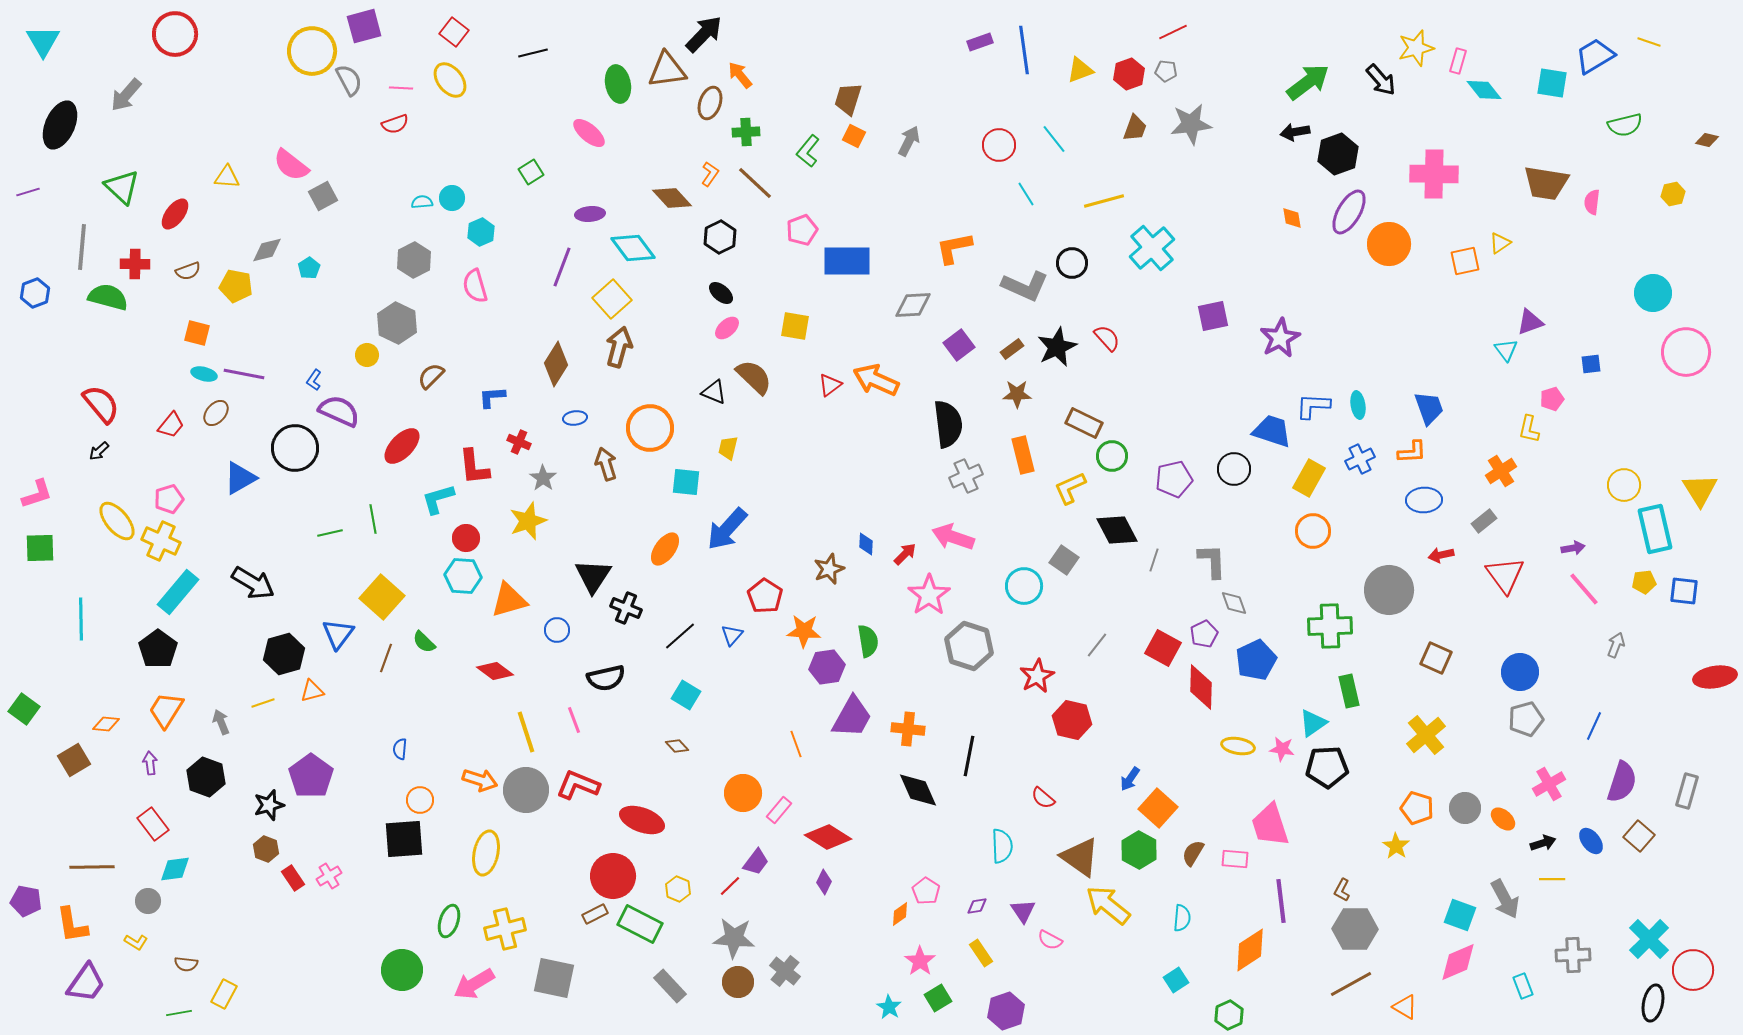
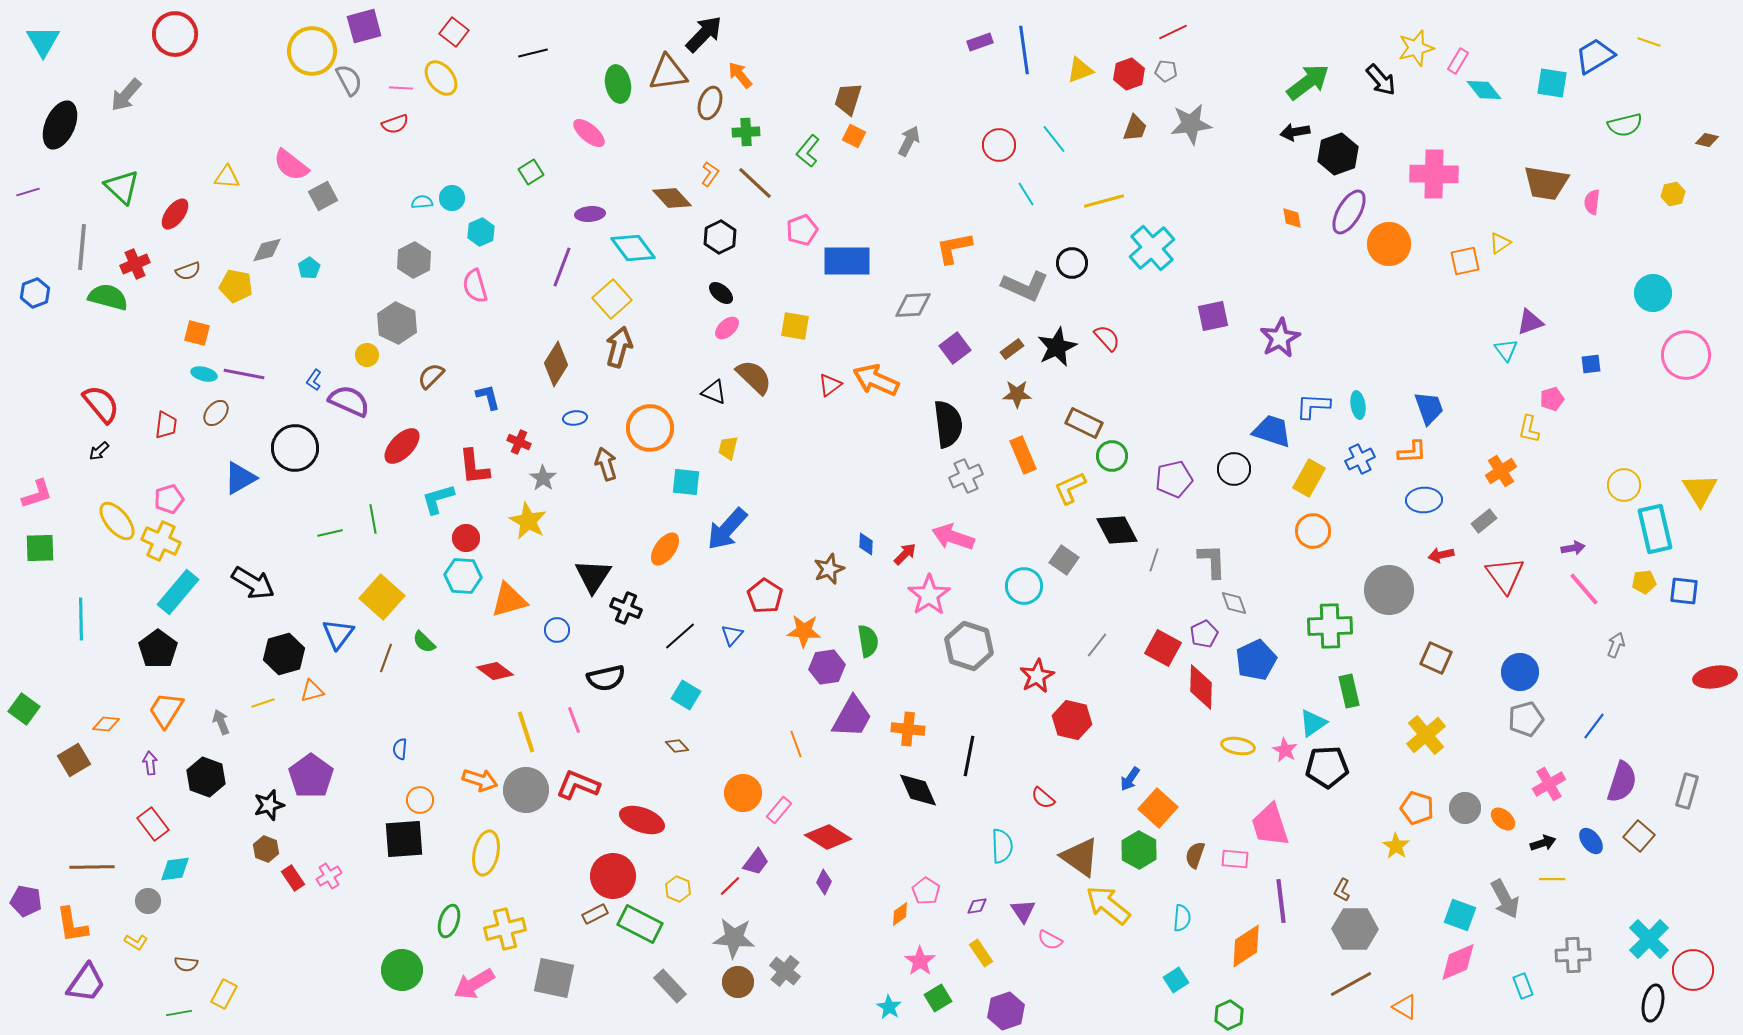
pink rectangle at (1458, 61): rotated 15 degrees clockwise
brown triangle at (667, 70): moved 1 px right, 3 px down
yellow ellipse at (450, 80): moved 9 px left, 2 px up
red cross at (135, 264): rotated 24 degrees counterclockwise
purple square at (959, 345): moved 4 px left, 3 px down
pink circle at (1686, 352): moved 3 px down
blue L-shape at (492, 397): moved 4 px left; rotated 80 degrees clockwise
purple semicircle at (339, 411): moved 10 px right, 10 px up
red trapezoid at (171, 425): moved 5 px left; rotated 32 degrees counterclockwise
orange rectangle at (1023, 455): rotated 9 degrees counterclockwise
yellow star at (528, 521): rotated 24 degrees counterclockwise
blue line at (1594, 726): rotated 12 degrees clockwise
pink star at (1282, 749): moved 3 px right, 1 px down; rotated 20 degrees clockwise
brown semicircle at (1193, 853): moved 2 px right, 2 px down; rotated 12 degrees counterclockwise
orange diamond at (1250, 950): moved 4 px left, 4 px up
